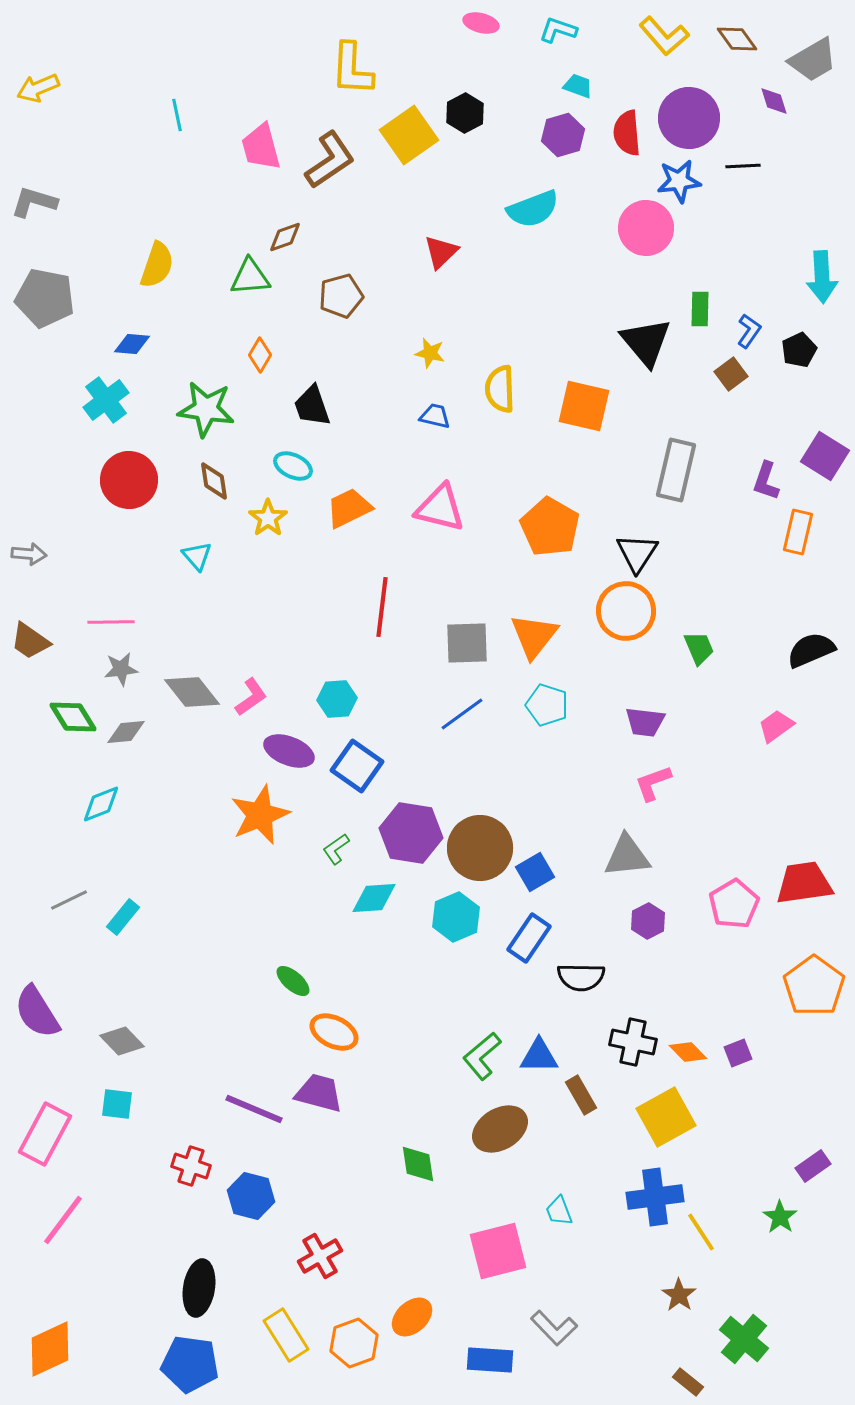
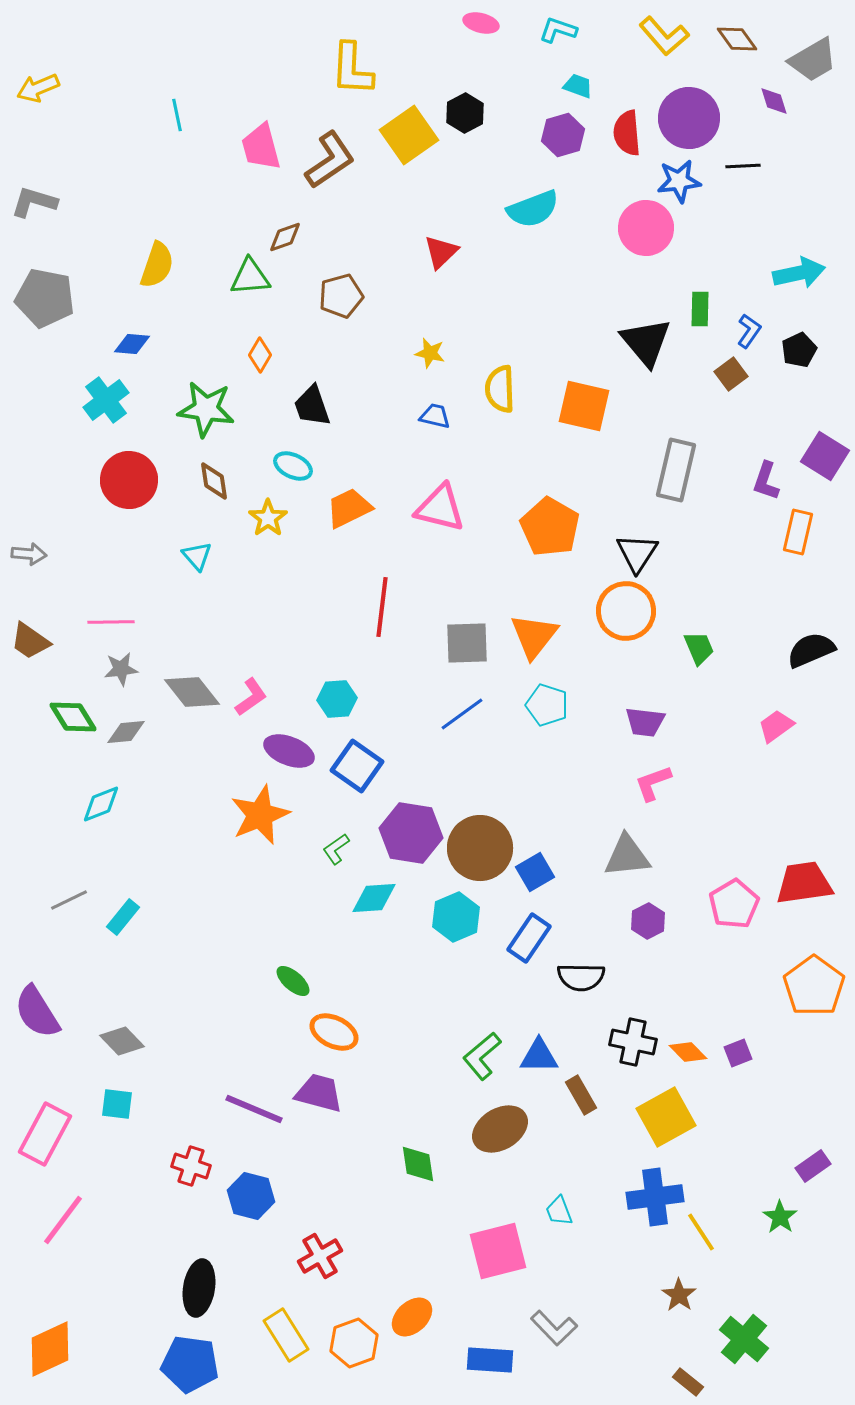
cyan arrow at (822, 277): moved 23 px left, 4 px up; rotated 99 degrees counterclockwise
